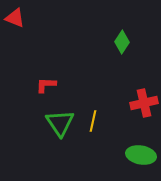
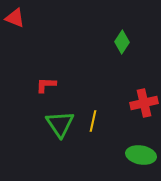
green triangle: moved 1 px down
